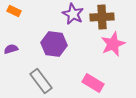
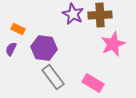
orange rectangle: moved 4 px right, 18 px down
brown cross: moved 2 px left, 2 px up
purple hexagon: moved 10 px left, 4 px down
purple semicircle: rotated 48 degrees counterclockwise
gray rectangle: moved 12 px right, 4 px up
